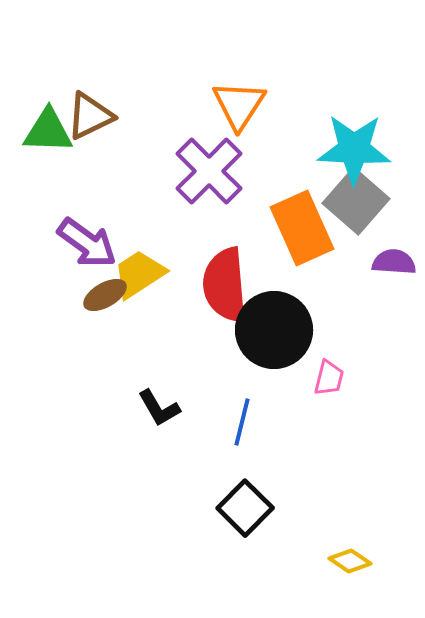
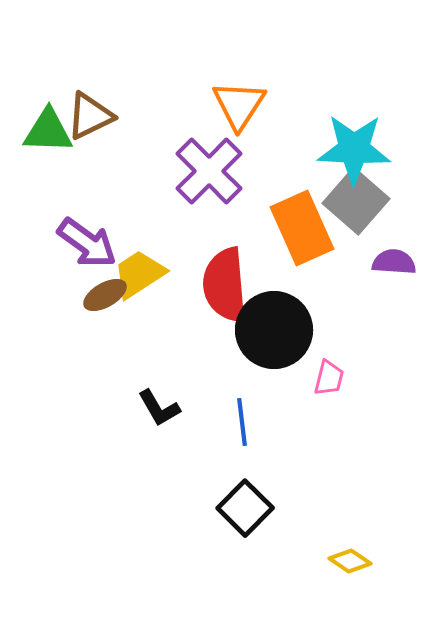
blue line: rotated 21 degrees counterclockwise
